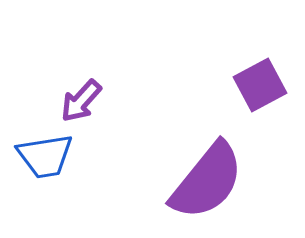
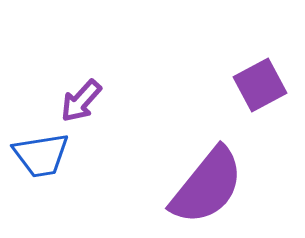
blue trapezoid: moved 4 px left, 1 px up
purple semicircle: moved 5 px down
